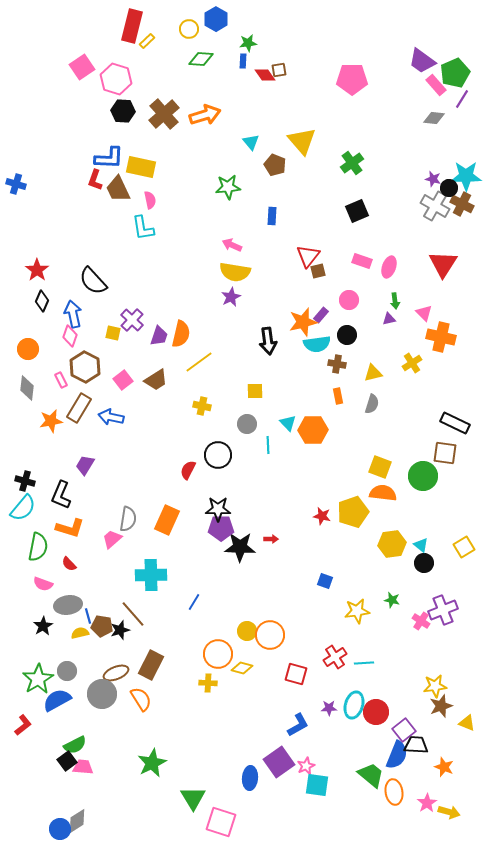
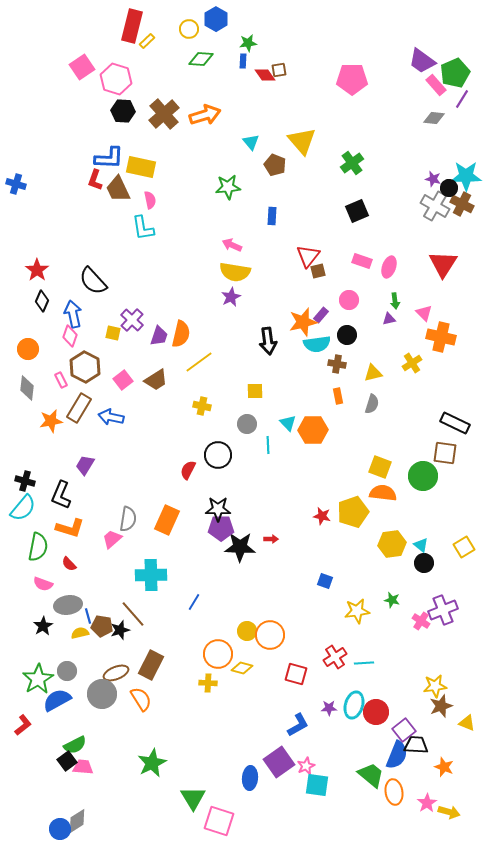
pink square at (221, 822): moved 2 px left, 1 px up
